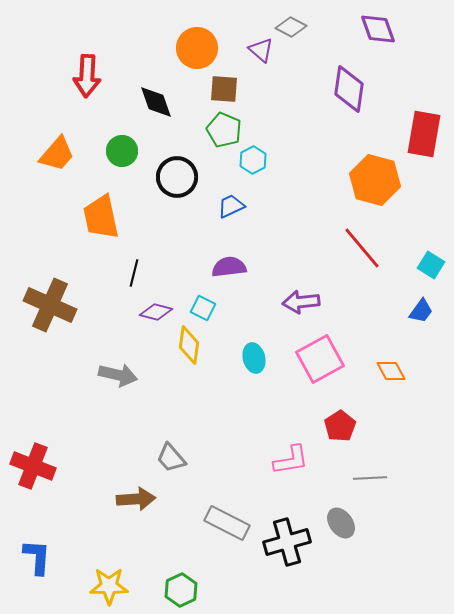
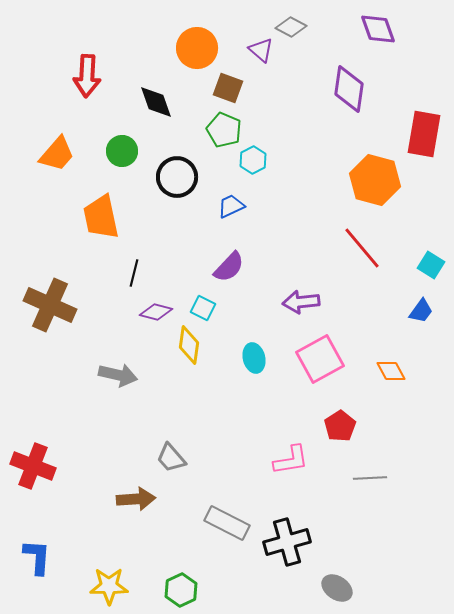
brown square at (224, 89): moved 4 px right, 1 px up; rotated 16 degrees clockwise
purple semicircle at (229, 267): rotated 140 degrees clockwise
gray ellipse at (341, 523): moved 4 px left, 65 px down; rotated 20 degrees counterclockwise
